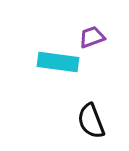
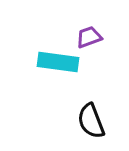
purple trapezoid: moved 3 px left
